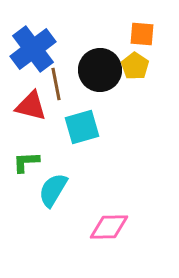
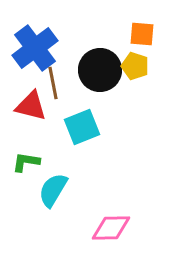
blue cross: moved 2 px right, 1 px up
yellow pentagon: rotated 16 degrees counterclockwise
brown line: moved 3 px left, 1 px up
cyan square: rotated 6 degrees counterclockwise
green L-shape: rotated 12 degrees clockwise
pink diamond: moved 2 px right, 1 px down
